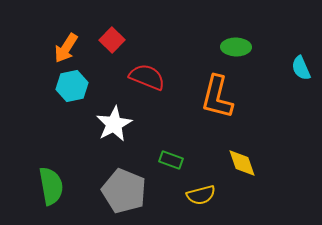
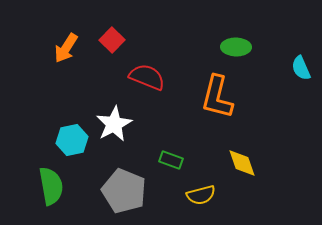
cyan hexagon: moved 54 px down
